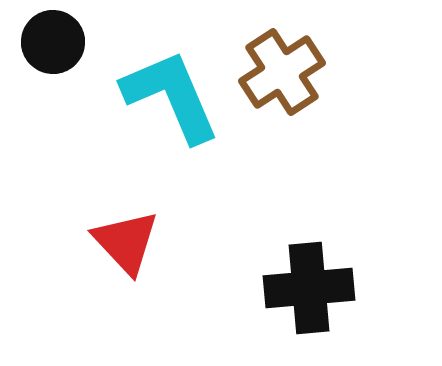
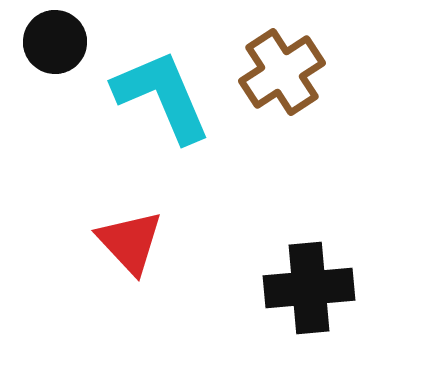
black circle: moved 2 px right
cyan L-shape: moved 9 px left
red triangle: moved 4 px right
